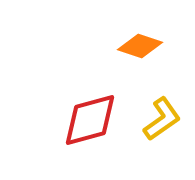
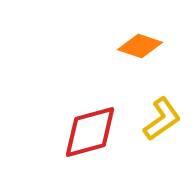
red diamond: moved 12 px down
